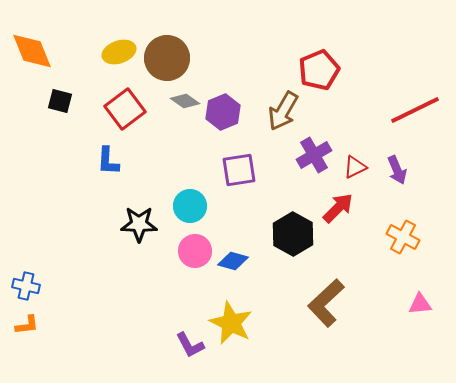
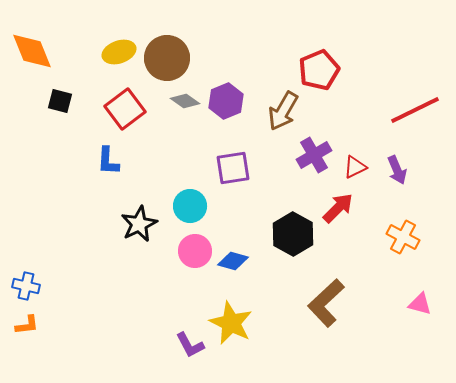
purple hexagon: moved 3 px right, 11 px up
purple square: moved 6 px left, 2 px up
black star: rotated 27 degrees counterclockwise
pink triangle: rotated 20 degrees clockwise
